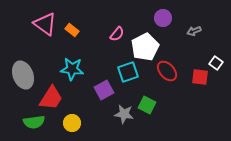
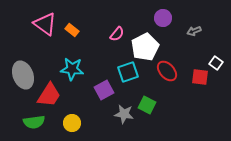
red trapezoid: moved 2 px left, 3 px up
